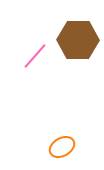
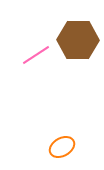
pink line: moved 1 px right, 1 px up; rotated 16 degrees clockwise
